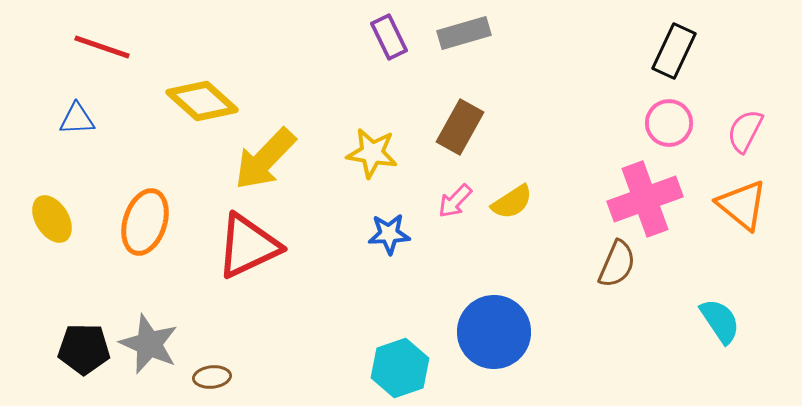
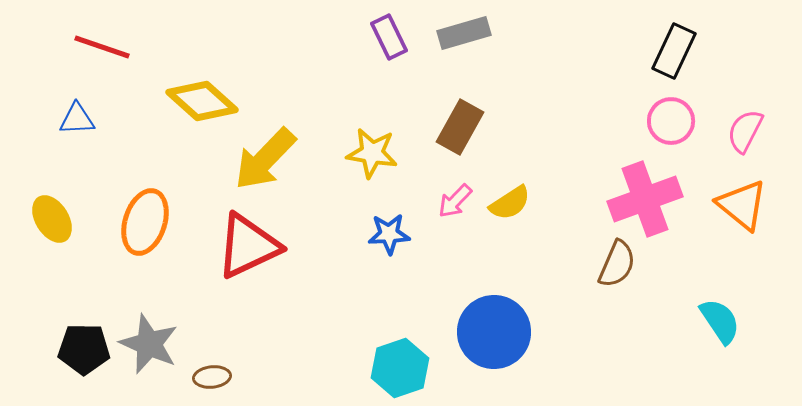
pink circle: moved 2 px right, 2 px up
yellow semicircle: moved 2 px left, 1 px down
